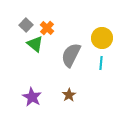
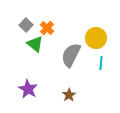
yellow circle: moved 6 px left
purple star: moved 4 px left, 8 px up
